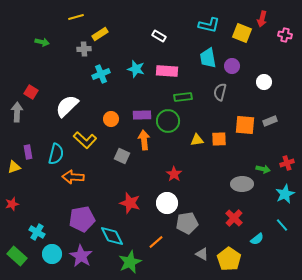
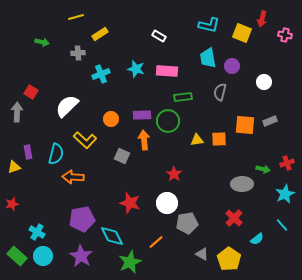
gray cross at (84, 49): moved 6 px left, 4 px down
cyan circle at (52, 254): moved 9 px left, 2 px down
